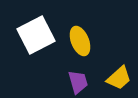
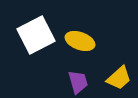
yellow ellipse: rotated 48 degrees counterclockwise
